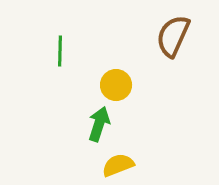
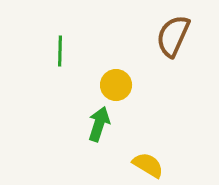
yellow semicircle: moved 30 px right; rotated 52 degrees clockwise
